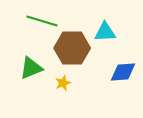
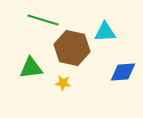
green line: moved 1 px right, 1 px up
brown hexagon: rotated 12 degrees clockwise
green triangle: rotated 15 degrees clockwise
yellow star: rotated 28 degrees clockwise
